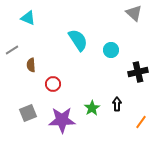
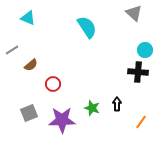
cyan semicircle: moved 9 px right, 13 px up
cyan circle: moved 34 px right
brown semicircle: rotated 128 degrees counterclockwise
black cross: rotated 18 degrees clockwise
green star: rotated 21 degrees counterclockwise
gray square: moved 1 px right
